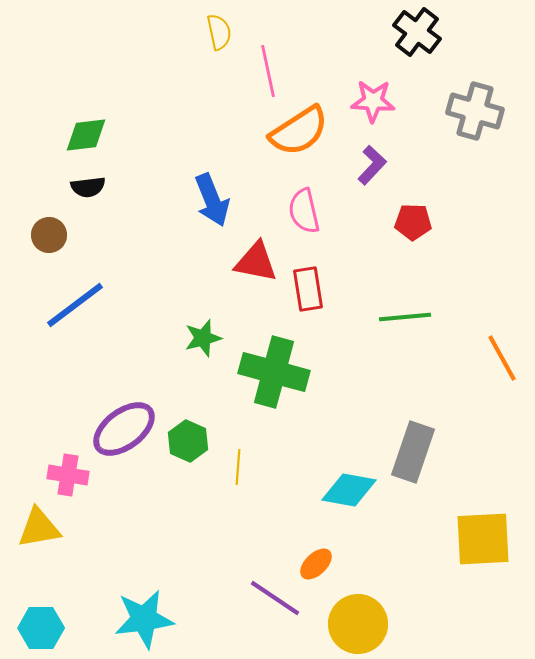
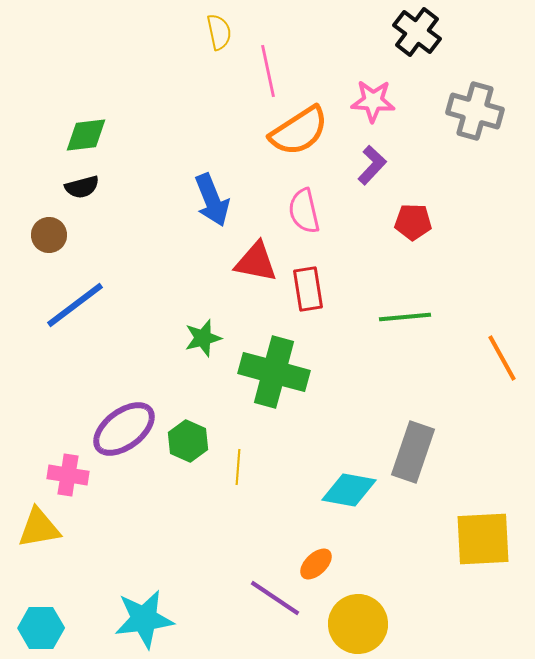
black semicircle: moved 6 px left; rotated 8 degrees counterclockwise
